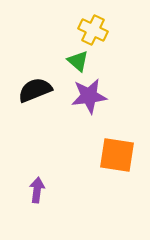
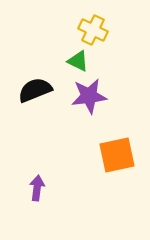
green triangle: rotated 15 degrees counterclockwise
orange square: rotated 21 degrees counterclockwise
purple arrow: moved 2 px up
